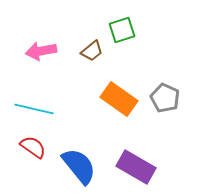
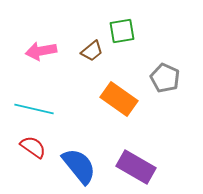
green square: moved 1 px down; rotated 8 degrees clockwise
gray pentagon: moved 20 px up
